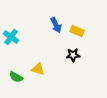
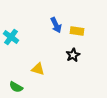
yellow rectangle: rotated 16 degrees counterclockwise
black star: rotated 24 degrees counterclockwise
green semicircle: moved 10 px down
